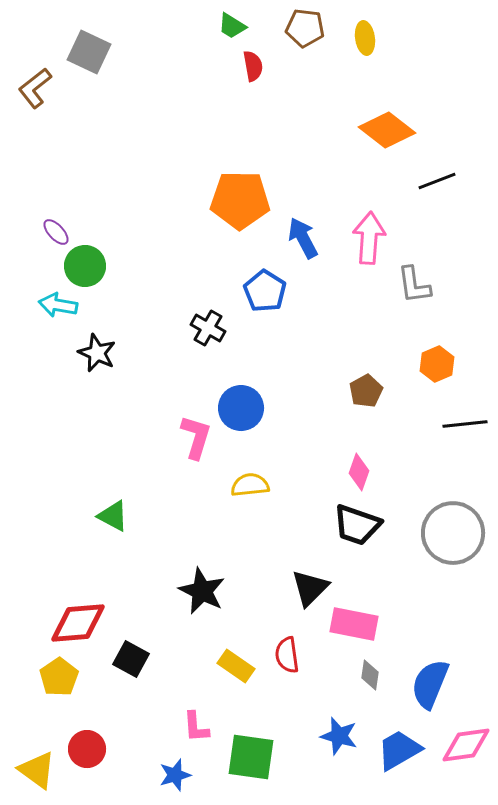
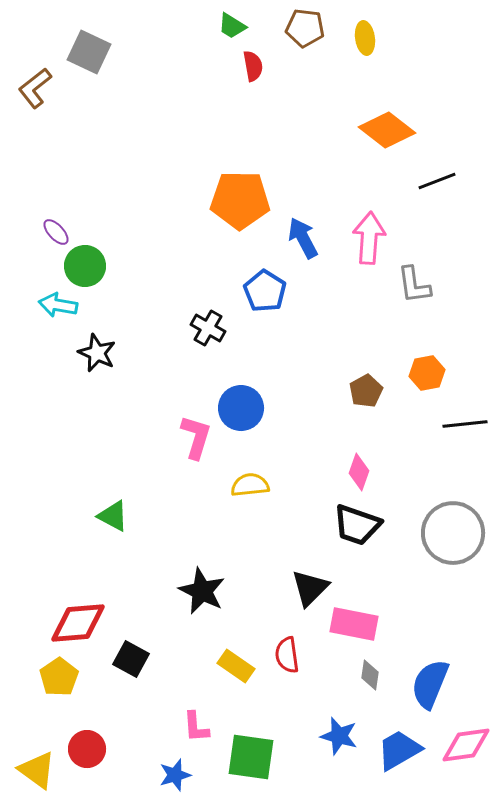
orange hexagon at (437, 364): moved 10 px left, 9 px down; rotated 12 degrees clockwise
